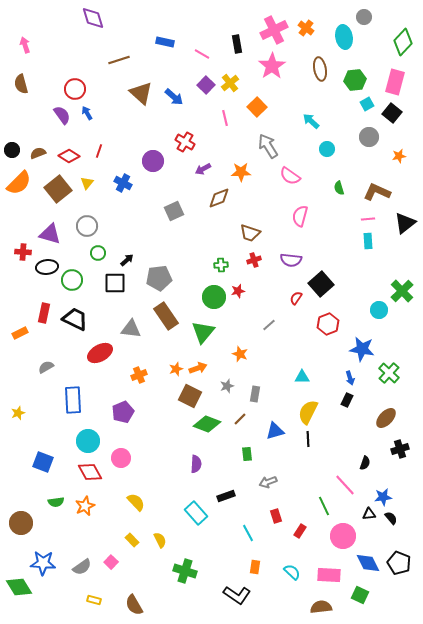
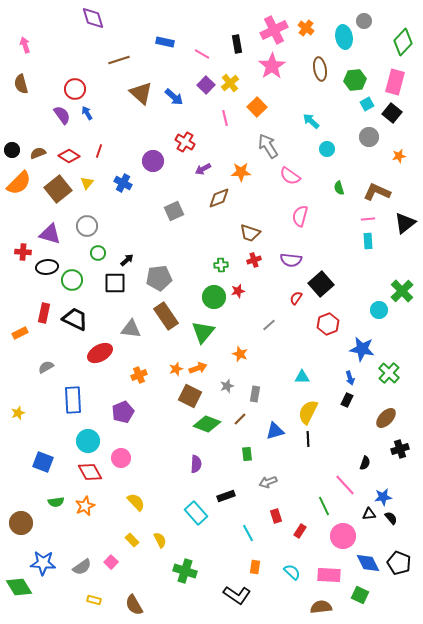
gray circle at (364, 17): moved 4 px down
